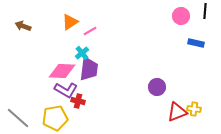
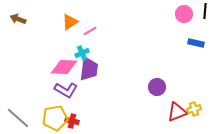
pink circle: moved 3 px right, 2 px up
brown arrow: moved 5 px left, 7 px up
cyan cross: rotated 16 degrees clockwise
pink diamond: moved 2 px right, 4 px up
red cross: moved 6 px left, 20 px down
yellow cross: rotated 24 degrees counterclockwise
